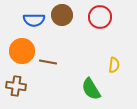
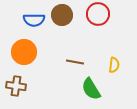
red circle: moved 2 px left, 3 px up
orange circle: moved 2 px right, 1 px down
brown line: moved 27 px right
